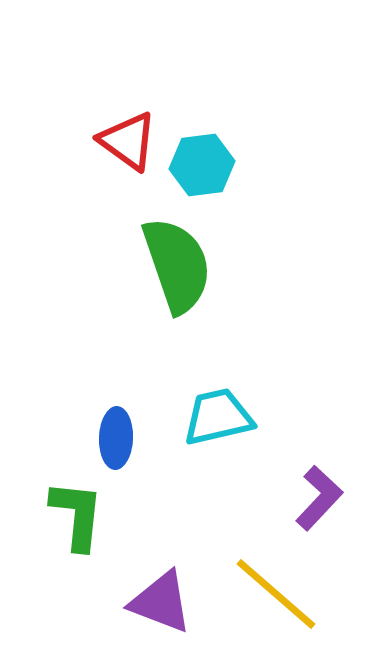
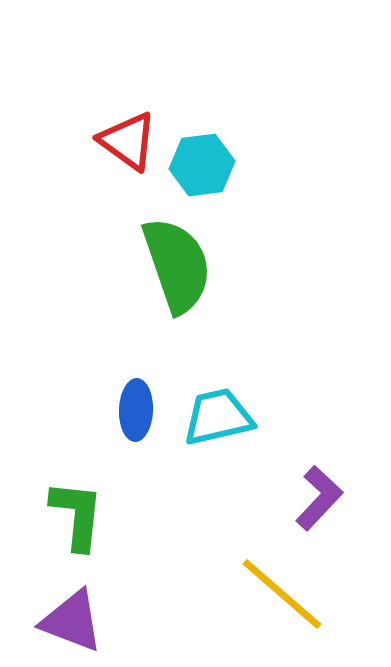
blue ellipse: moved 20 px right, 28 px up
yellow line: moved 6 px right
purple triangle: moved 89 px left, 19 px down
